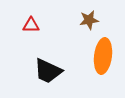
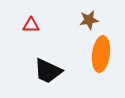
orange ellipse: moved 2 px left, 2 px up
